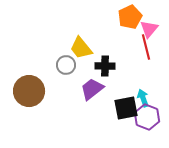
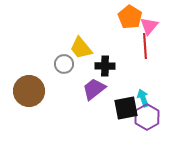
orange pentagon: rotated 15 degrees counterclockwise
pink triangle: moved 3 px up
red line: moved 1 px left, 1 px up; rotated 10 degrees clockwise
gray circle: moved 2 px left, 1 px up
purple trapezoid: moved 2 px right
purple hexagon: rotated 10 degrees clockwise
